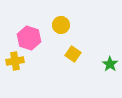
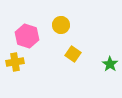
pink hexagon: moved 2 px left, 2 px up
yellow cross: moved 1 px down
